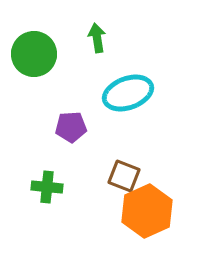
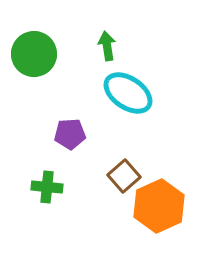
green arrow: moved 10 px right, 8 px down
cyan ellipse: rotated 54 degrees clockwise
purple pentagon: moved 1 px left, 7 px down
brown square: rotated 28 degrees clockwise
orange hexagon: moved 12 px right, 5 px up
